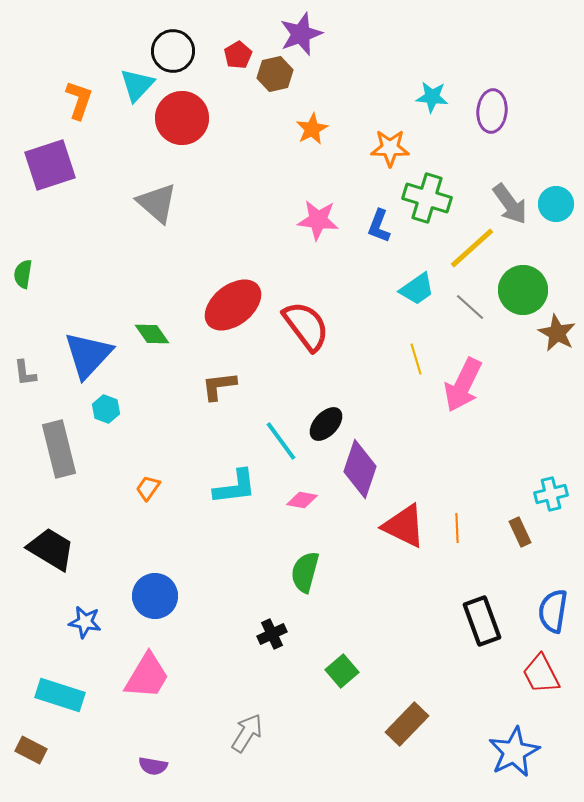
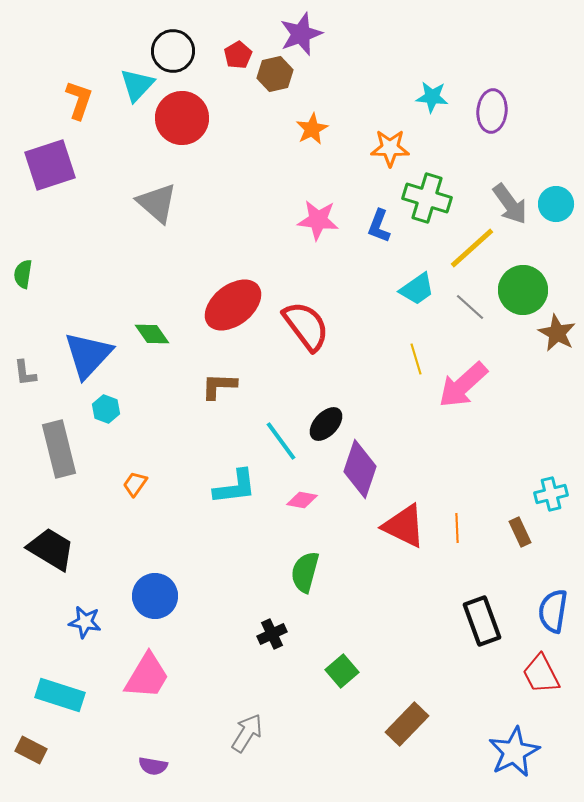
pink arrow at (463, 385): rotated 22 degrees clockwise
brown L-shape at (219, 386): rotated 9 degrees clockwise
orange trapezoid at (148, 488): moved 13 px left, 4 px up
